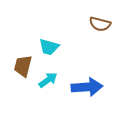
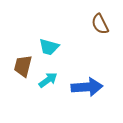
brown semicircle: rotated 50 degrees clockwise
